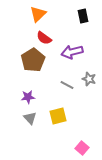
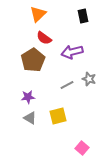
gray line: rotated 56 degrees counterclockwise
gray triangle: rotated 16 degrees counterclockwise
